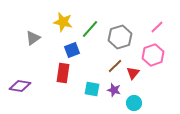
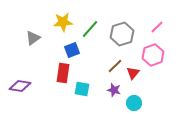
yellow star: rotated 18 degrees counterclockwise
gray hexagon: moved 2 px right, 3 px up
cyan square: moved 10 px left
